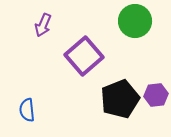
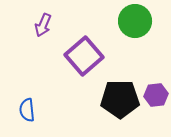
black pentagon: rotated 21 degrees clockwise
